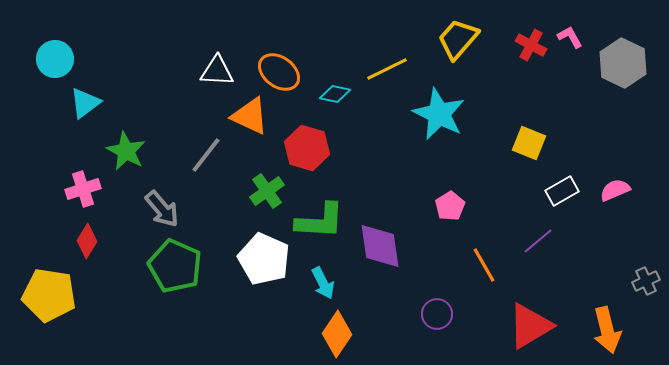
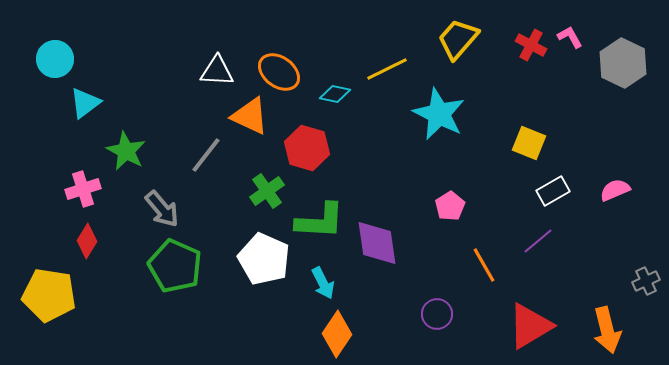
white rectangle: moved 9 px left
purple diamond: moved 3 px left, 3 px up
